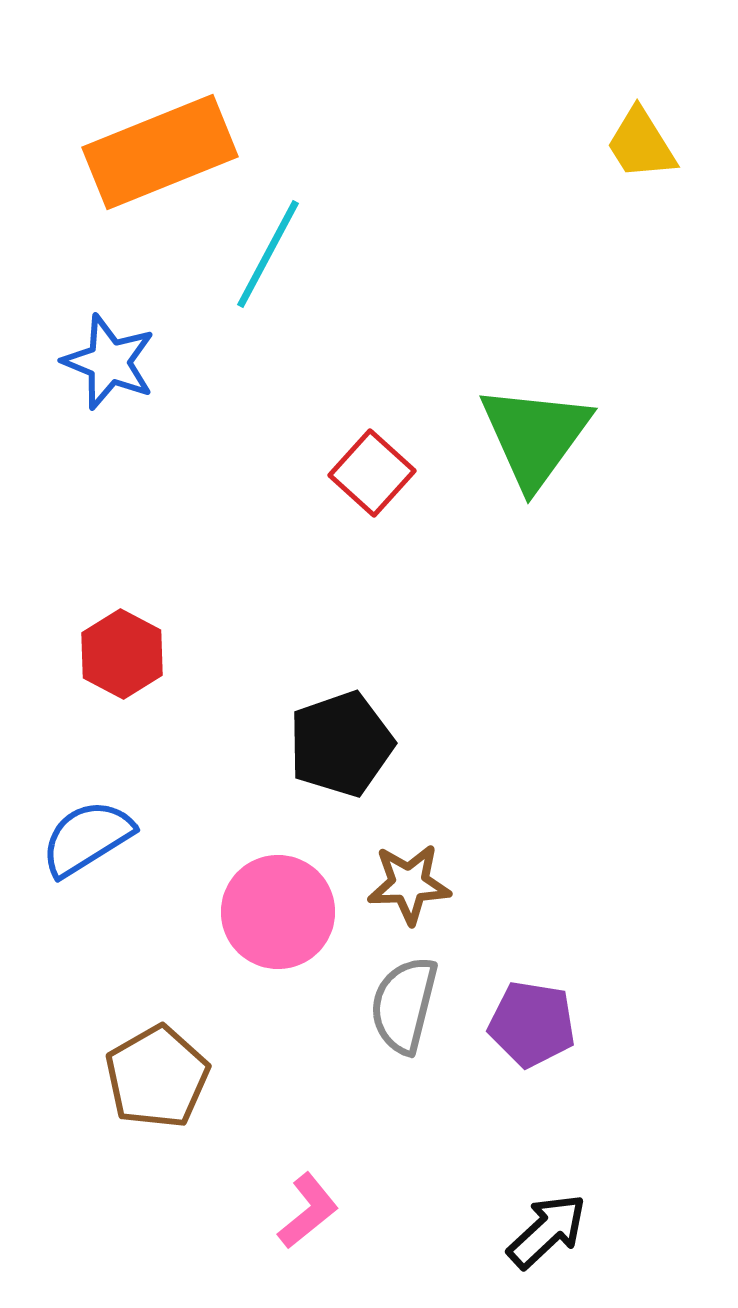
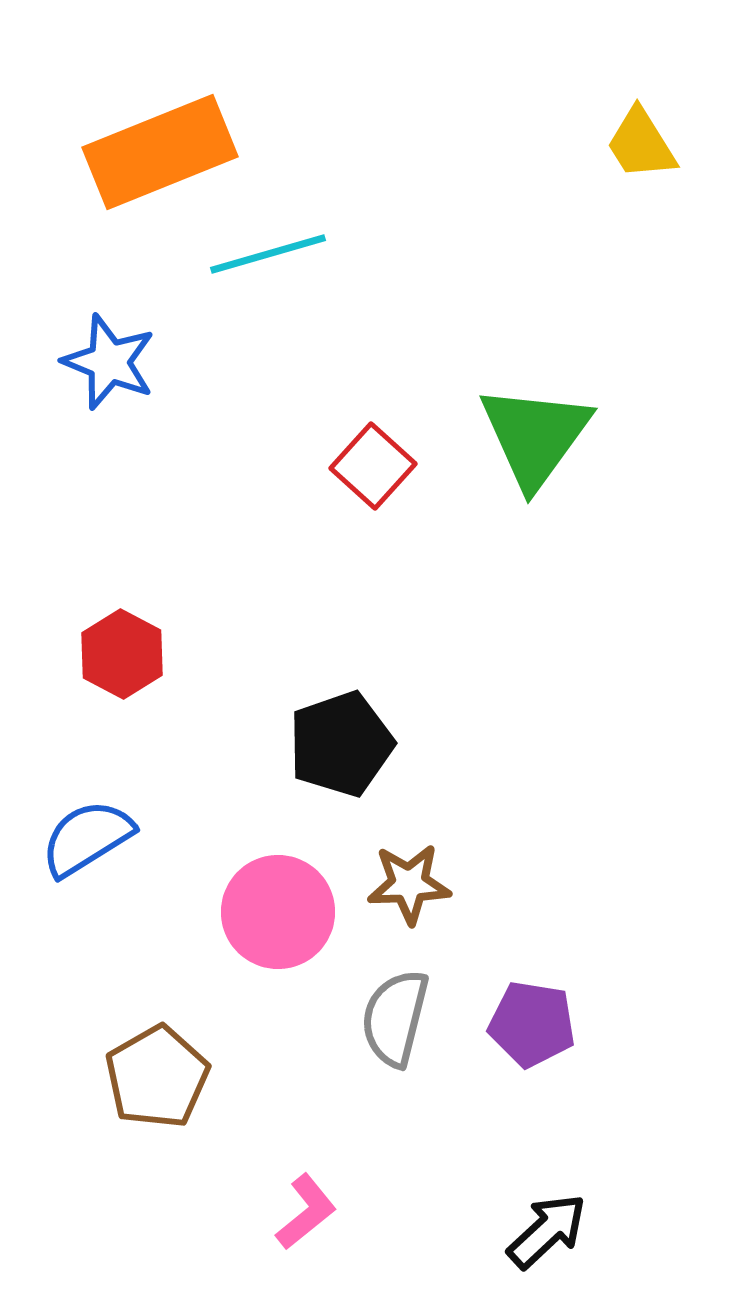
cyan line: rotated 46 degrees clockwise
red square: moved 1 px right, 7 px up
gray semicircle: moved 9 px left, 13 px down
pink L-shape: moved 2 px left, 1 px down
